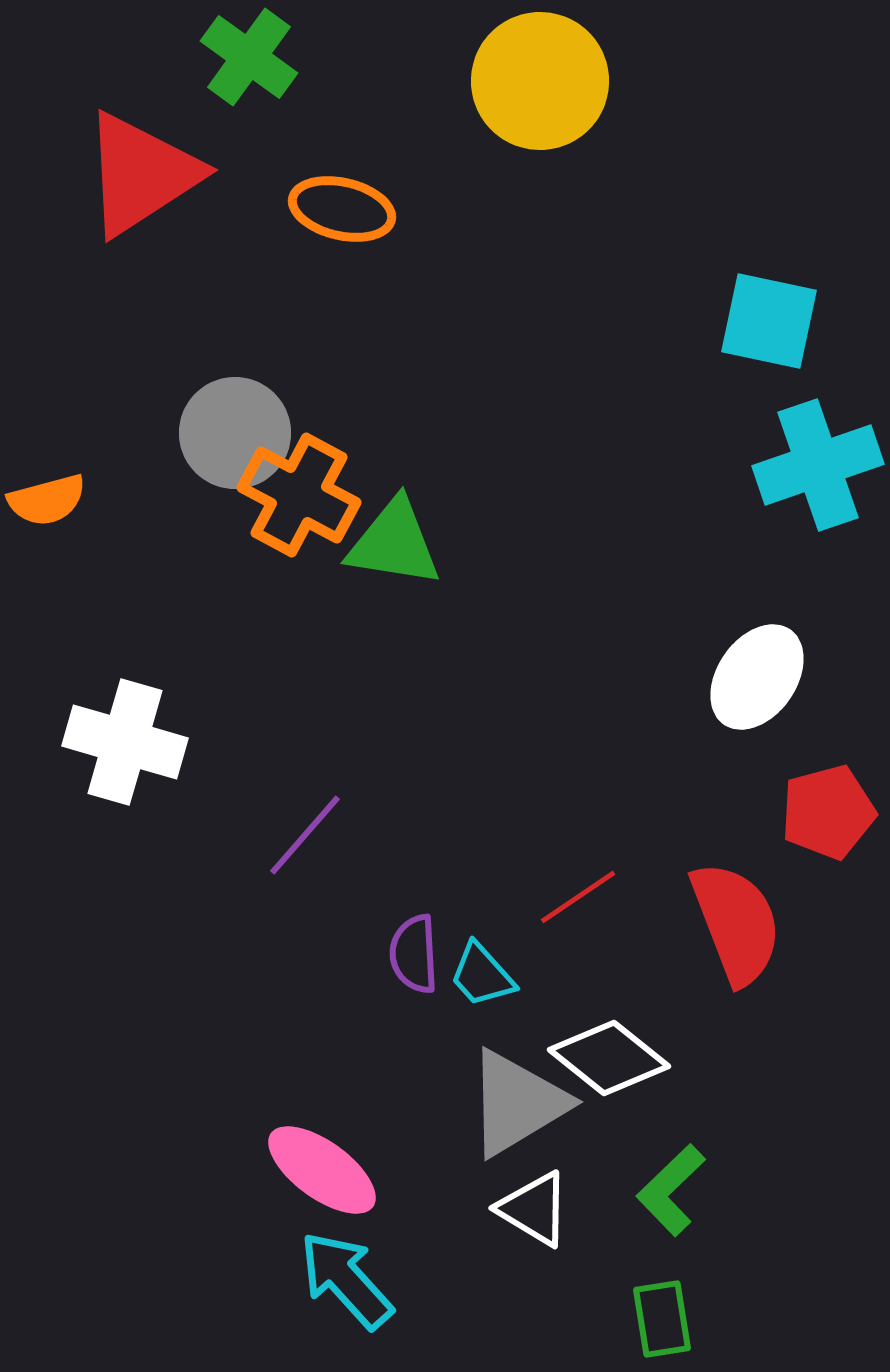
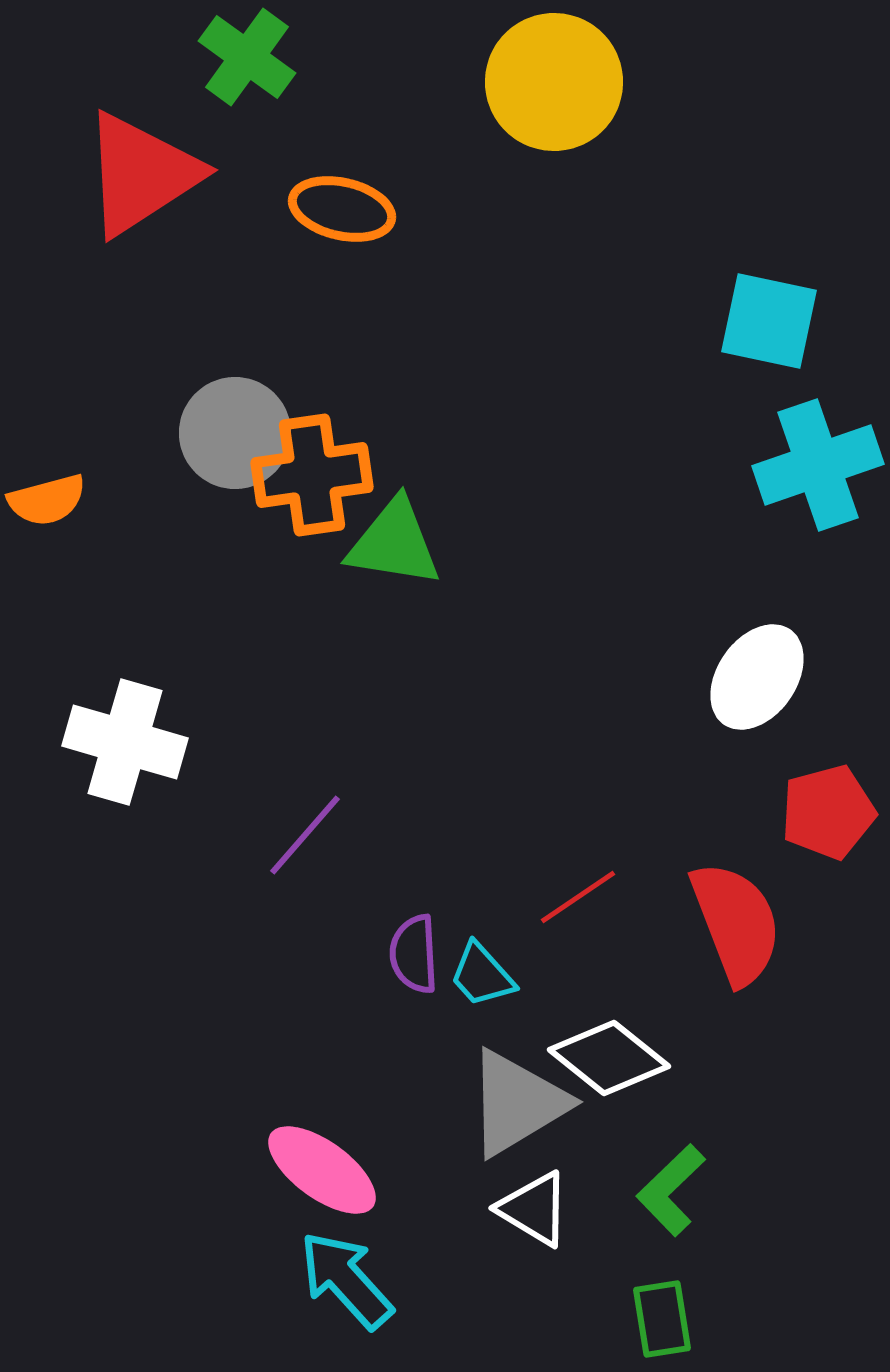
green cross: moved 2 px left
yellow circle: moved 14 px right, 1 px down
orange cross: moved 13 px right, 20 px up; rotated 36 degrees counterclockwise
